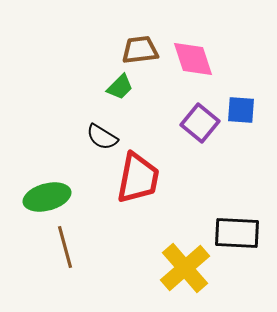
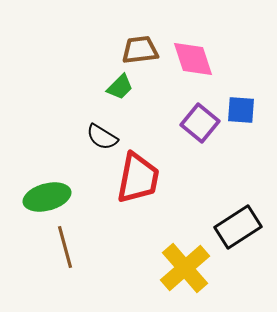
black rectangle: moved 1 px right, 6 px up; rotated 36 degrees counterclockwise
